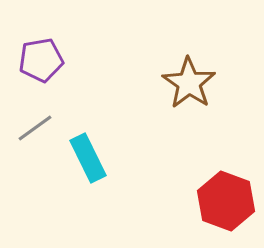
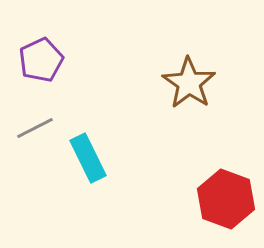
purple pentagon: rotated 15 degrees counterclockwise
gray line: rotated 9 degrees clockwise
red hexagon: moved 2 px up
